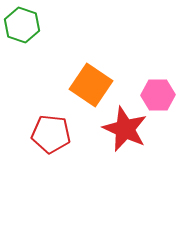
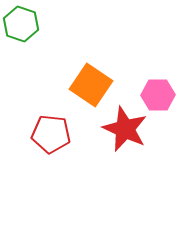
green hexagon: moved 1 px left, 1 px up
